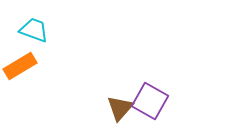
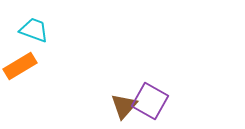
brown triangle: moved 4 px right, 2 px up
